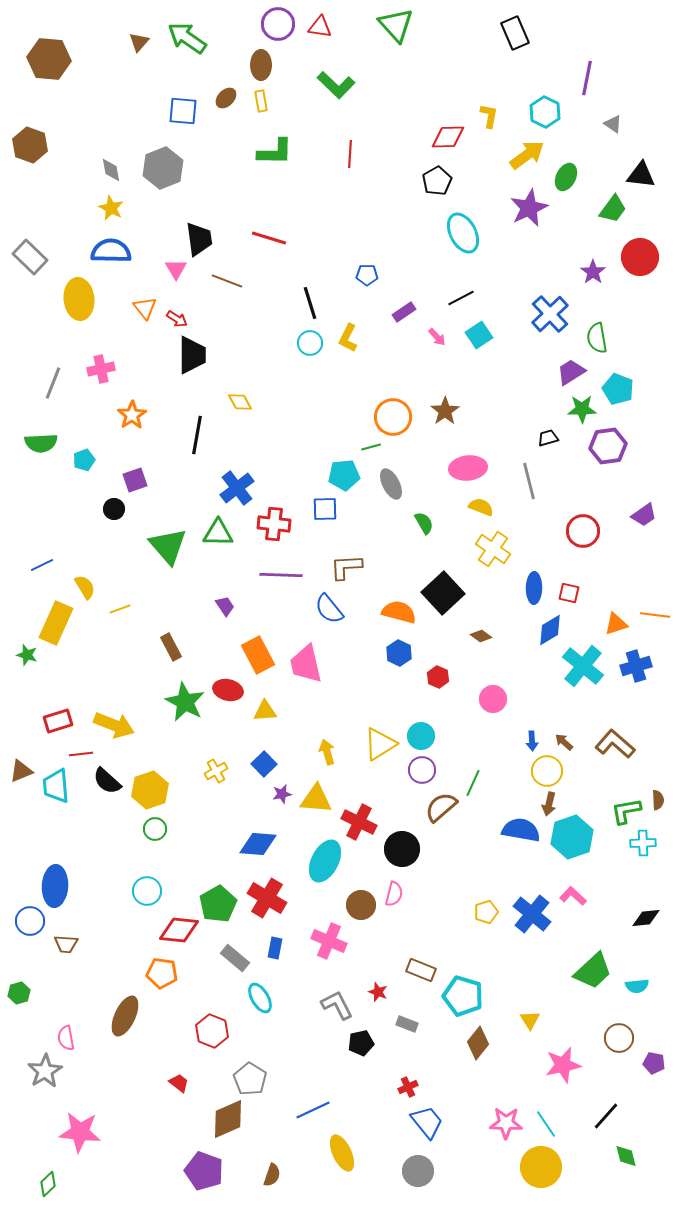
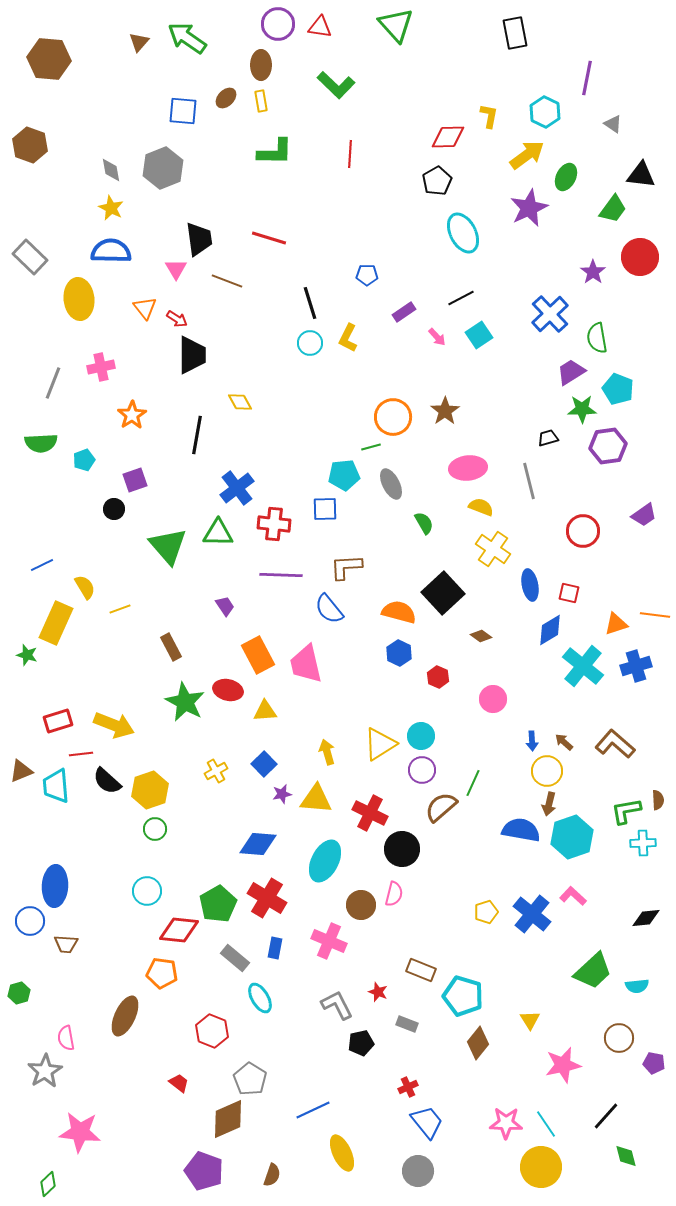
black rectangle at (515, 33): rotated 12 degrees clockwise
pink cross at (101, 369): moved 2 px up
blue ellipse at (534, 588): moved 4 px left, 3 px up; rotated 12 degrees counterclockwise
red cross at (359, 822): moved 11 px right, 9 px up
